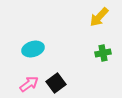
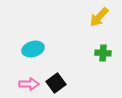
green cross: rotated 14 degrees clockwise
pink arrow: rotated 36 degrees clockwise
